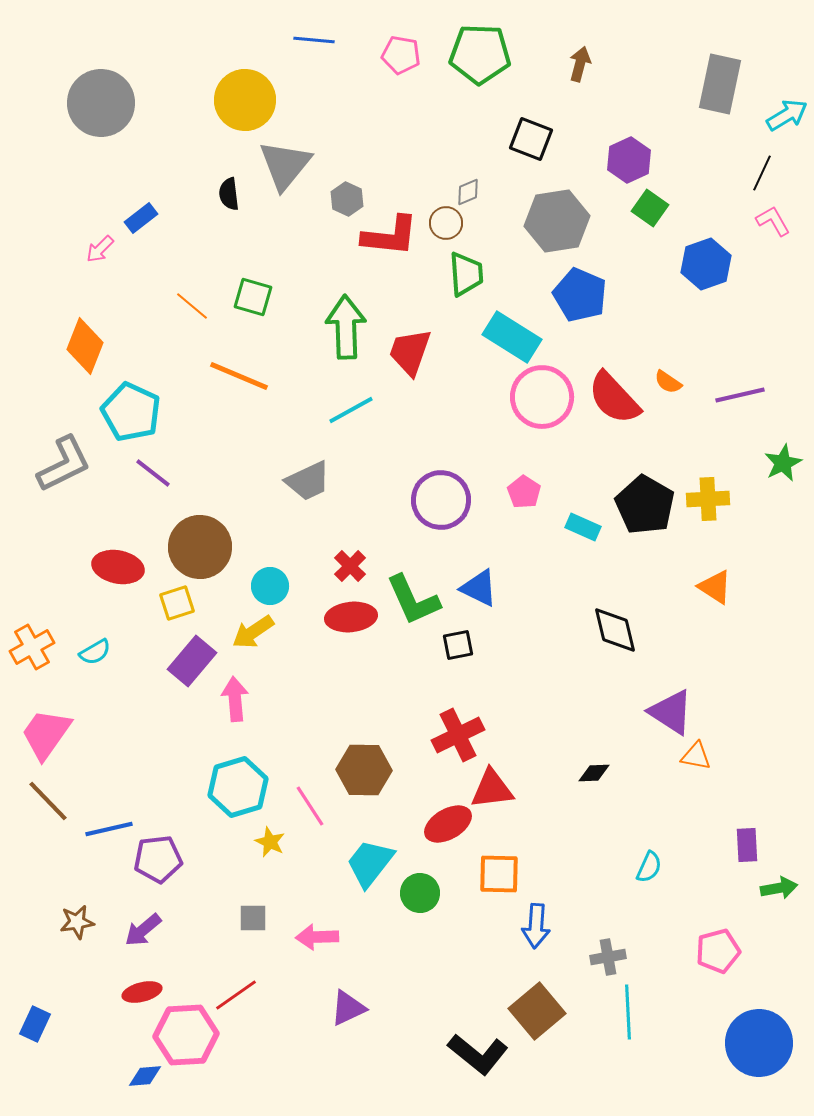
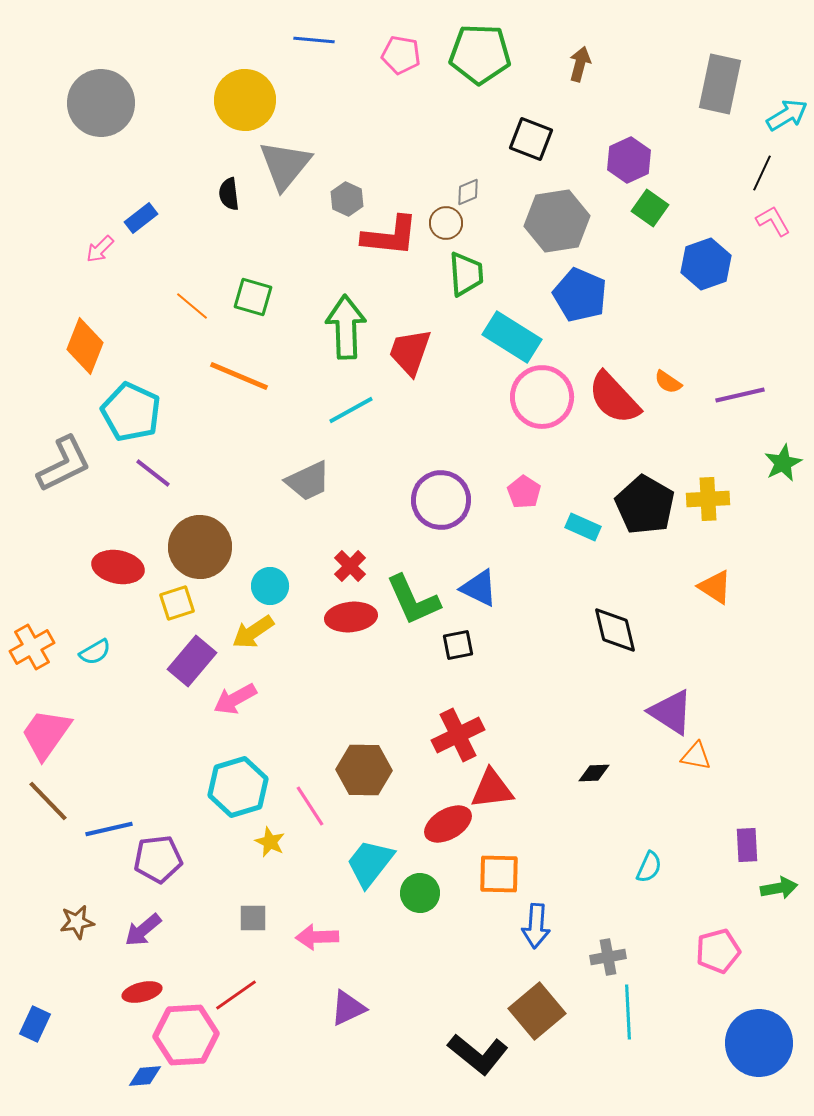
pink arrow at (235, 699): rotated 114 degrees counterclockwise
